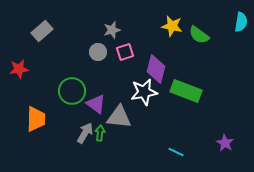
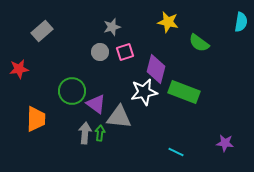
yellow star: moved 4 px left, 4 px up
gray star: moved 3 px up
green semicircle: moved 8 px down
gray circle: moved 2 px right
green rectangle: moved 2 px left, 1 px down
gray arrow: rotated 25 degrees counterclockwise
purple star: rotated 24 degrees counterclockwise
